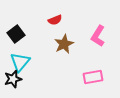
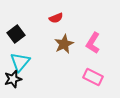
red semicircle: moved 1 px right, 2 px up
pink L-shape: moved 5 px left, 7 px down
pink rectangle: rotated 36 degrees clockwise
